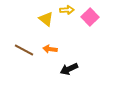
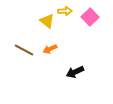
yellow arrow: moved 2 px left, 1 px down
yellow triangle: moved 1 px right, 2 px down
orange arrow: rotated 32 degrees counterclockwise
black arrow: moved 6 px right, 3 px down
